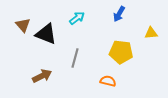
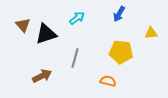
black triangle: rotated 40 degrees counterclockwise
